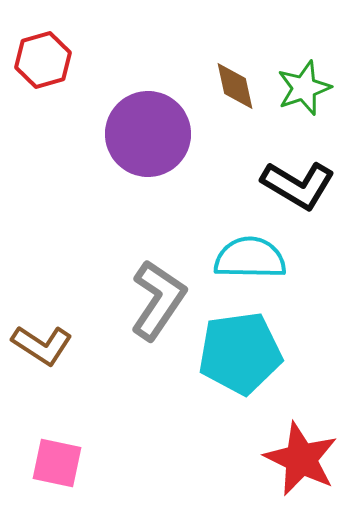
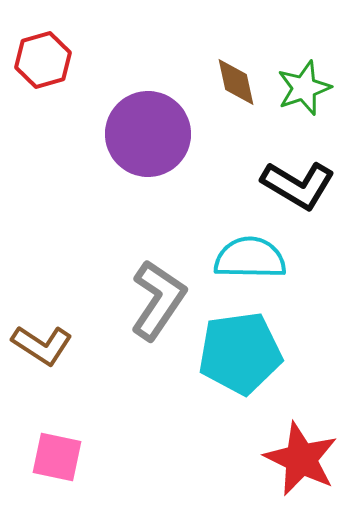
brown diamond: moved 1 px right, 4 px up
pink square: moved 6 px up
